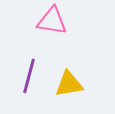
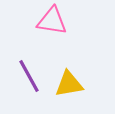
purple line: rotated 44 degrees counterclockwise
